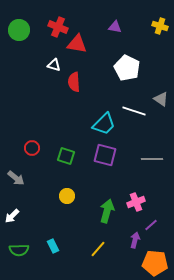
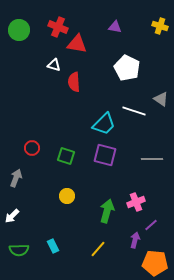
gray arrow: rotated 108 degrees counterclockwise
